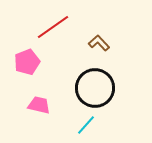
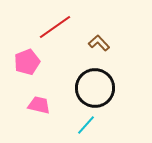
red line: moved 2 px right
